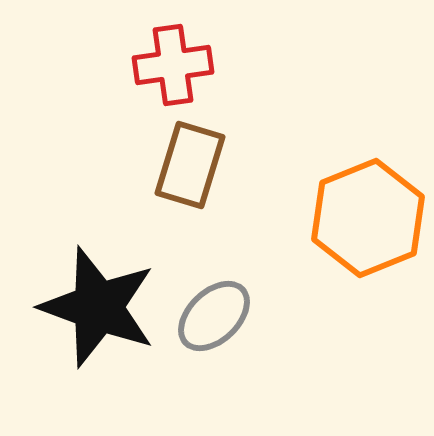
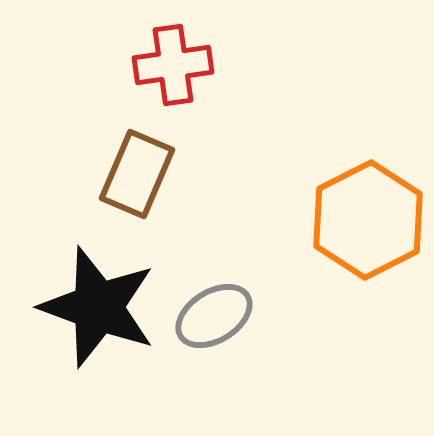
brown rectangle: moved 53 px left, 9 px down; rotated 6 degrees clockwise
orange hexagon: moved 2 px down; rotated 5 degrees counterclockwise
gray ellipse: rotated 12 degrees clockwise
